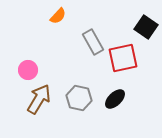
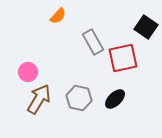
pink circle: moved 2 px down
